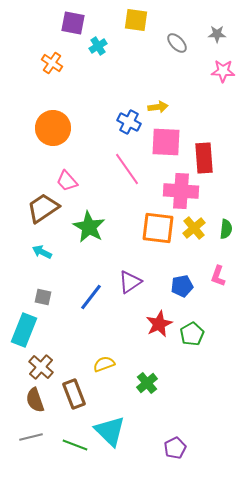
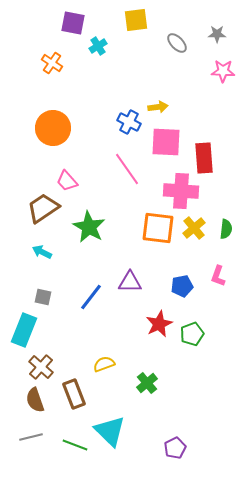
yellow square: rotated 15 degrees counterclockwise
purple triangle: rotated 35 degrees clockwise
green pentagon: rotated 10 degrees clockwise
